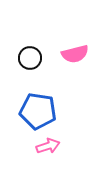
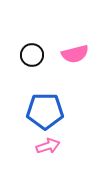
black circle: moved 2 px right, 3 px up
blue pentagon: moved 7 px right; rotated 9 degrees counterclockwise
